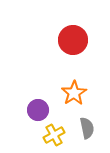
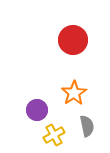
purple circle: moved 1 px left
gray semicircle: moved 2 px up
